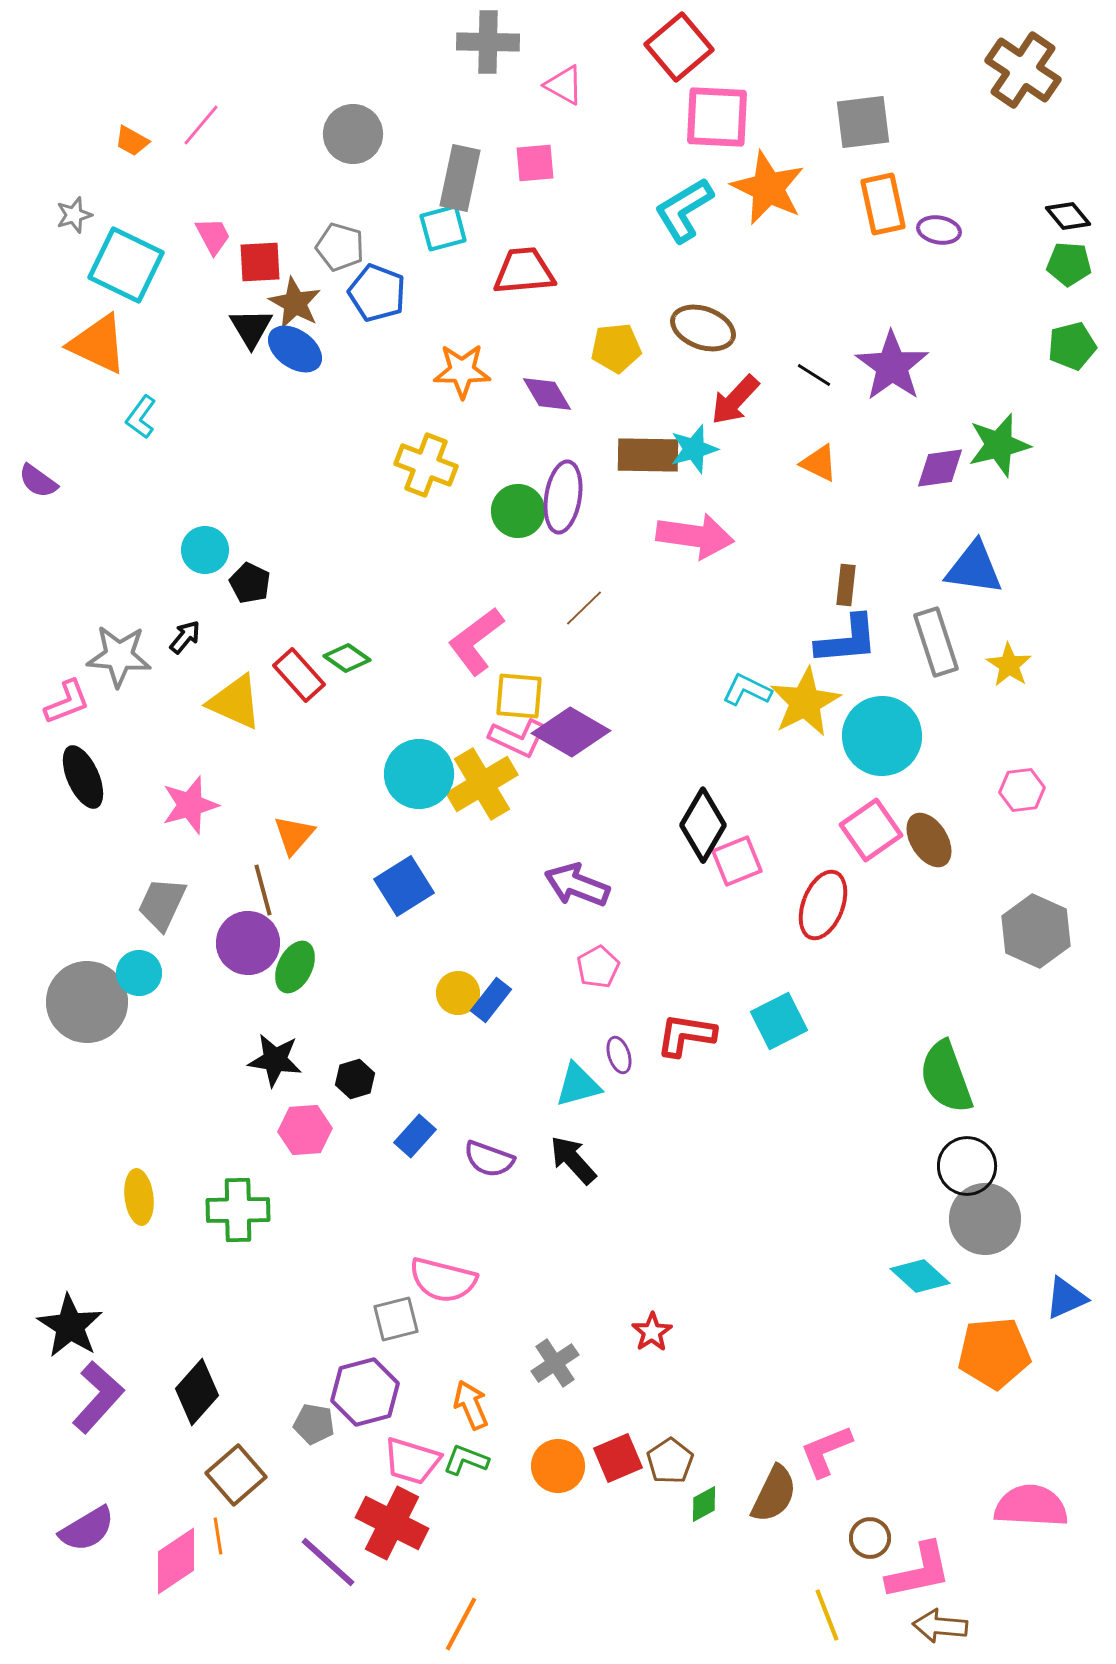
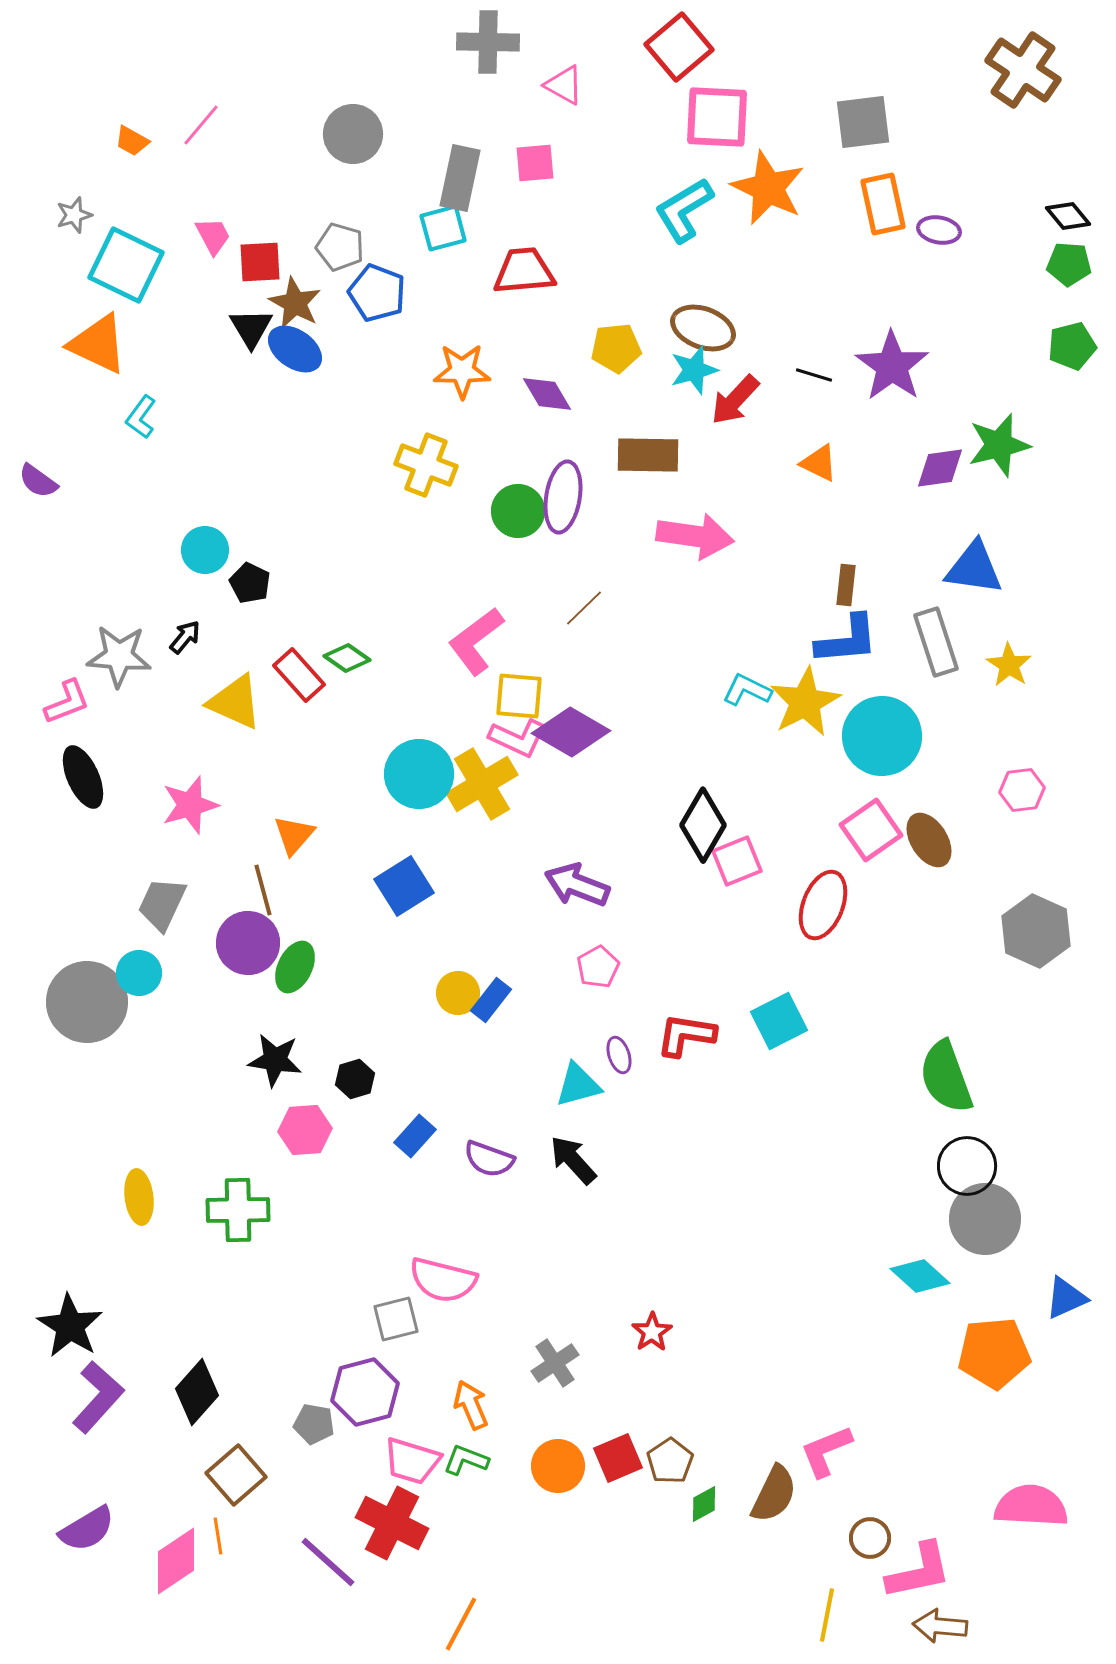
black line at (814, 375): rotated 15 degrees counterclockwise
cyan star at (694, 449): moved 79 px up
yellow line at (827, 1615): rotated 32 degrees clockwise
